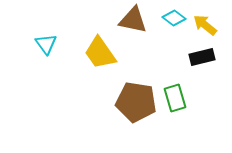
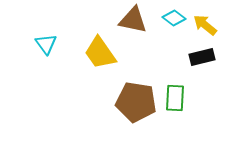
green rectangle: rotated 20 degrees clockwise
